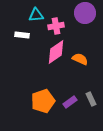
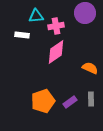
cyan triangle: moved 1 px down
orange semicircle: moved 10 px right, 9 px down
gray rectangle: rotated 24 degrees clockwise
